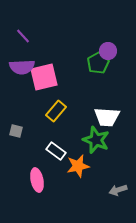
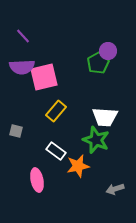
white trapezoid: moved 2 px left
gray arrow: moved 3 px left, 1 px up
